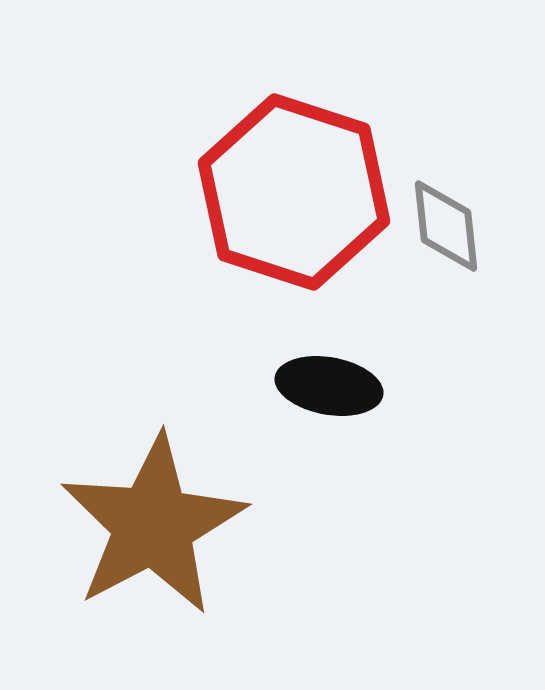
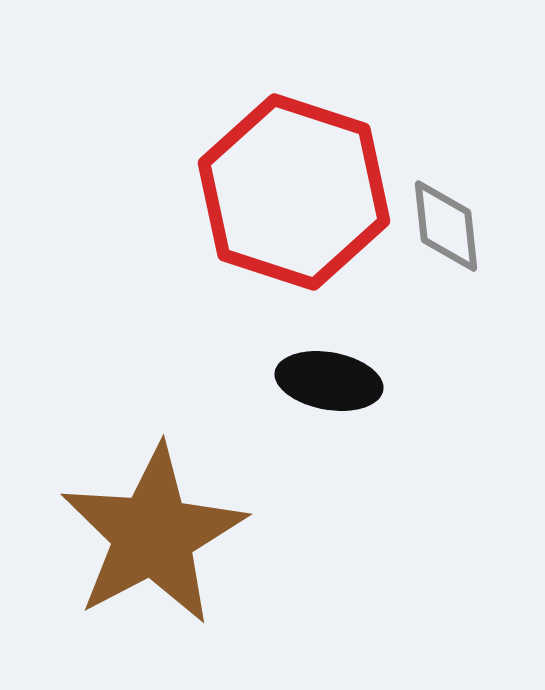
black ellipse: moved 5 px up
brown star: moved 10 px down
